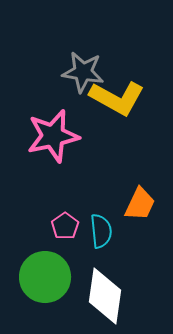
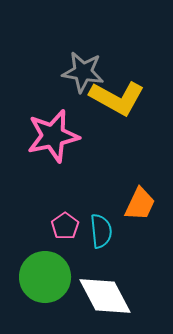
white diamond: rotated 36 degrees counterclockwise
